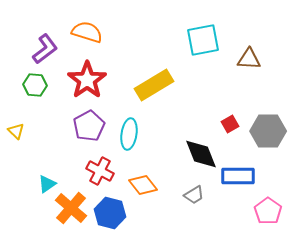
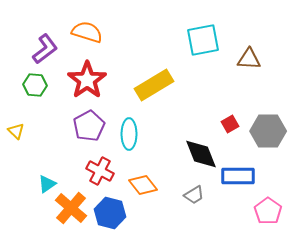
cyan ellipse: rotated 8 degrees counterclockwise
